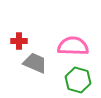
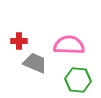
pink semicircle: moved 4 px left, 1 px up
green hexagon: rotated 10 degrees counterclockwise
